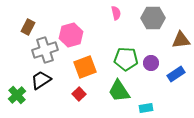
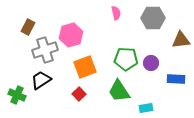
blue rectangle: moved 5 px down; rotated 36 degrees clockwise
green cross: rotated 24 degrees counterclockwise
